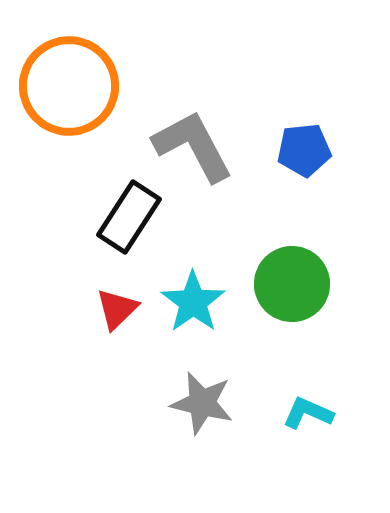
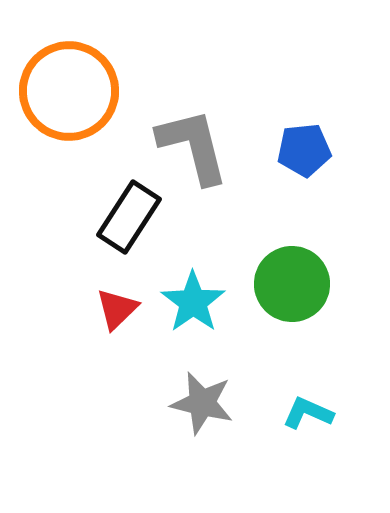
orange circle: moved 5 px down
gray L-shape: rotated 14 degrees clockwise
